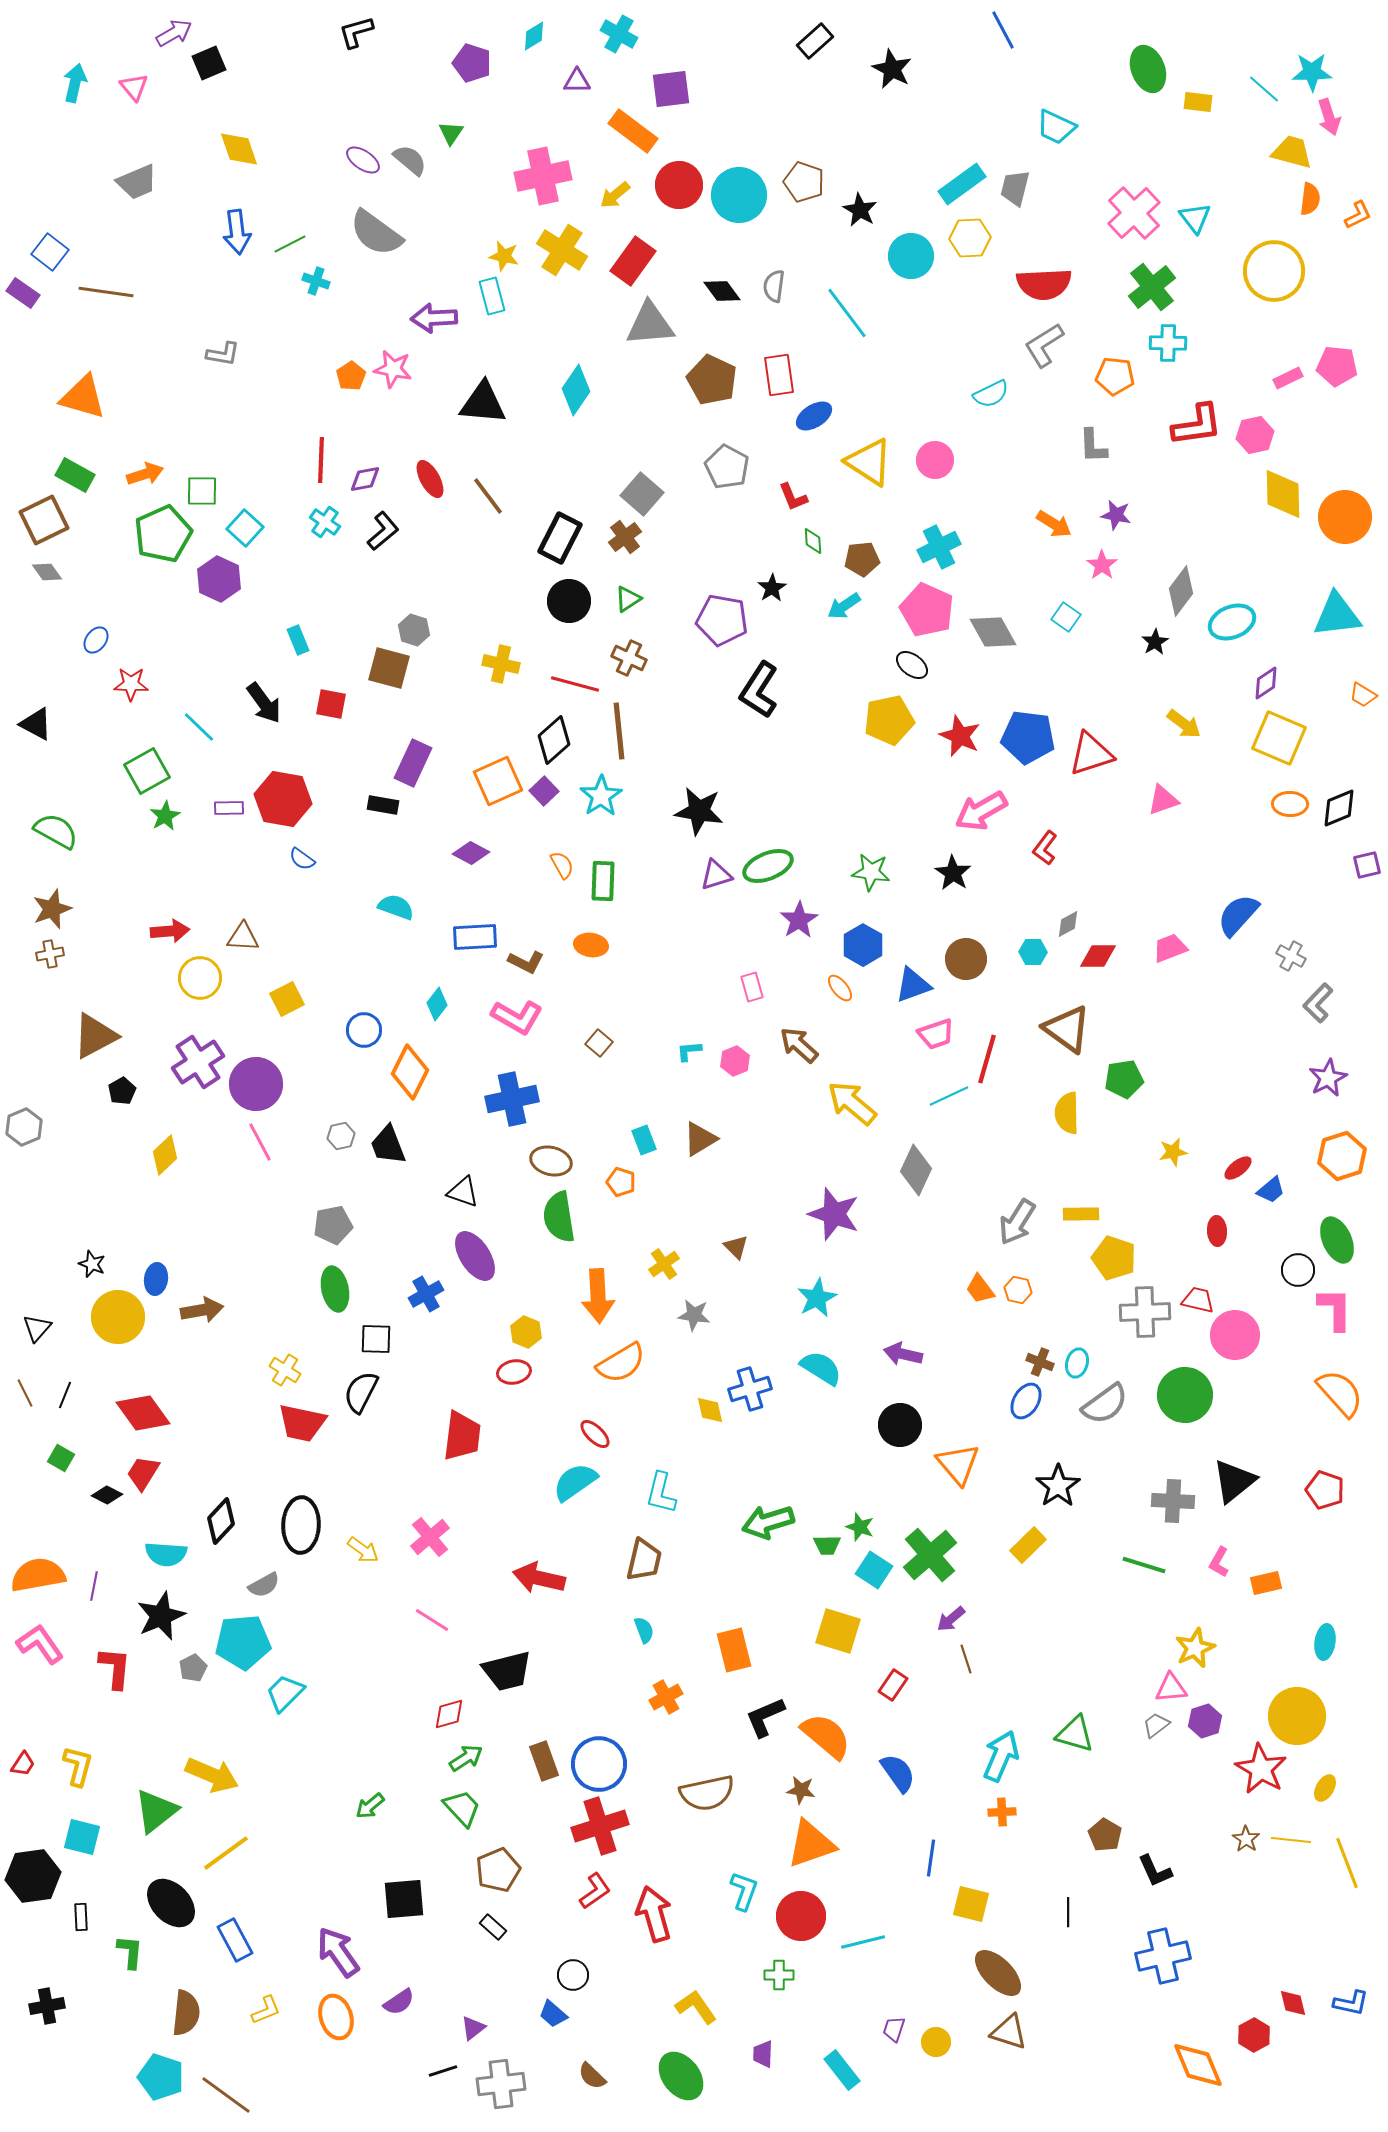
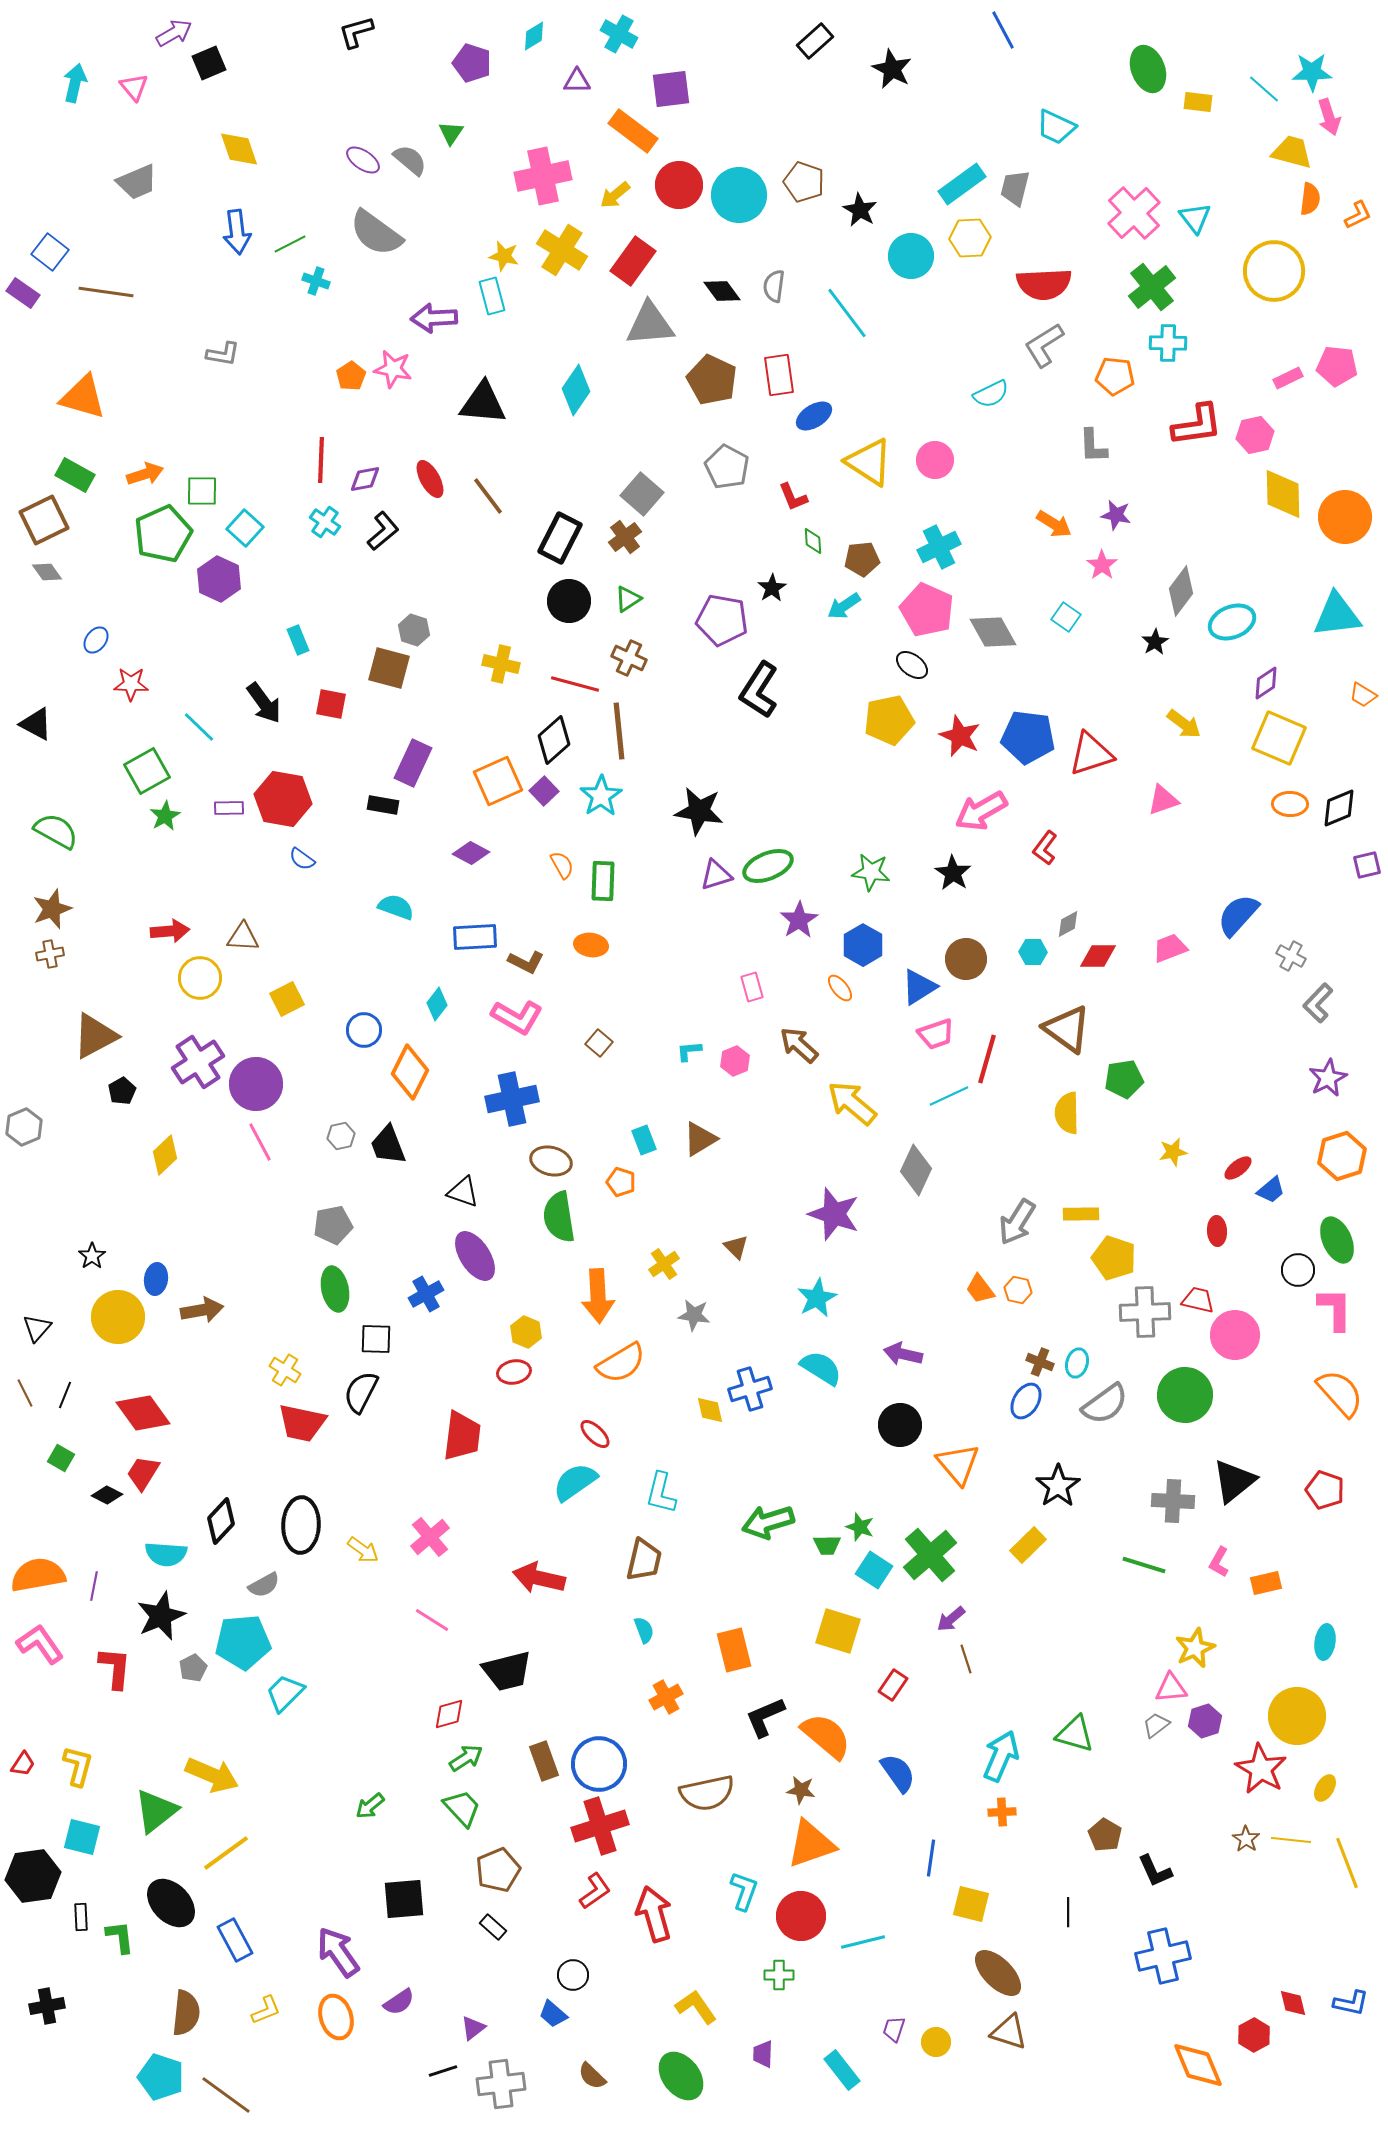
blue triangle at (913, 985): moved 6 px right, 2 px down; rotated 12 degrees counterclockwise
black star at (92, 1264): moved 8 px up; rotated 16 degrees clockwise
green L-shape at (130, 1952): moved 10 px left, 15 px up; rotated 12 degrees counterclockwise
